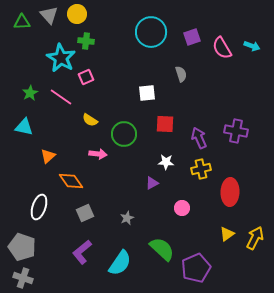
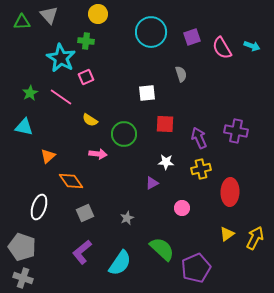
yellow circle: moved 21 px right
